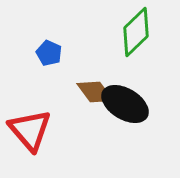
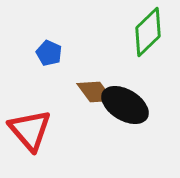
green diamond: moved 12 px right
black ellipse: moved 1 px down
